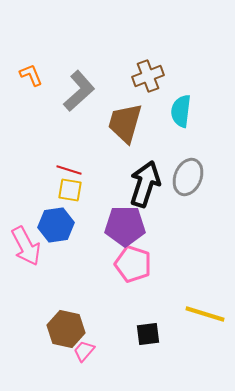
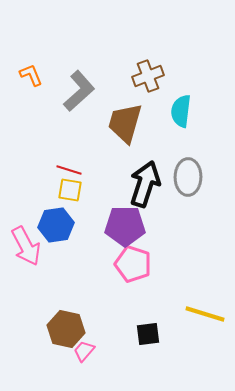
gray ellipse: rotated 21 degrees counterclockwise
